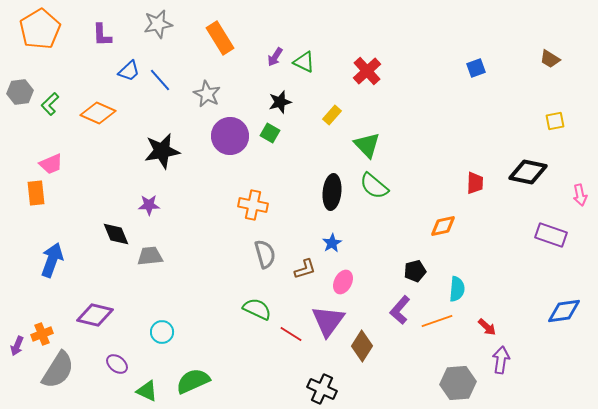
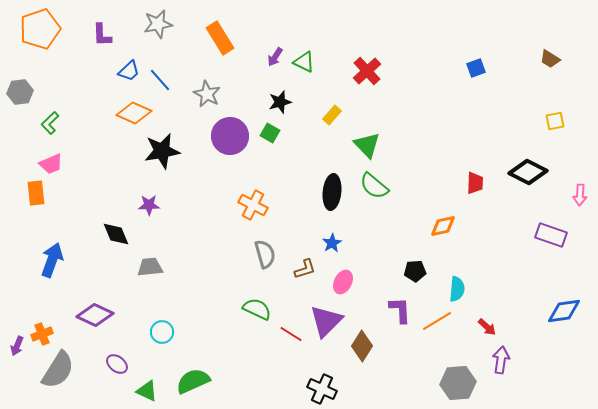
orange pentagon at (40, 29): rotated 12 degrees clockwise
green L-shape at (50, 104): moved 19 px down
orange diamond at (98, 113): moved 36 px right
black diamond at (528, 172): rotated 15 degrees clockwise
pink arrow at (580, 195): rotated 15 degrees clockwise
orange cross at (253, 205): rotated 16 degrees clockwise
gray trapezoid at (150, 256): moved 11 px down
black pentagon at (415, 271): rotated 10 degrees clockwise
purple L-shape at (400, 310): rotated 136 degrees clockwise
purple diamond at (95, 315): rotated 12 degrees clockwise
purple triangle at (328, 321): moved 2 px left; rotated 9 degrees clockwise
orange line at (437, 321): rotated 12 degrees counterclockwise
